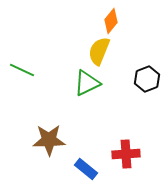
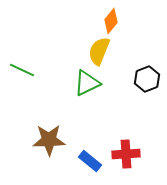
blue rectangle: moved 4 px right, 8 px up
